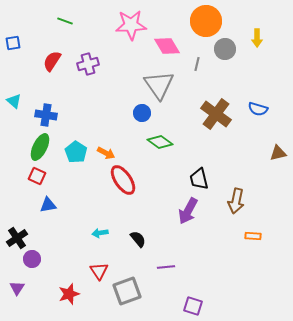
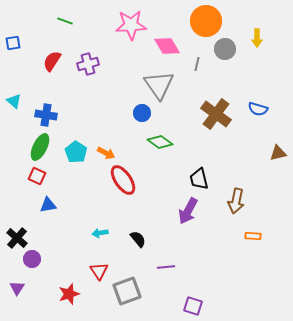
black cross: rotated 15 degrees counterclockwise
